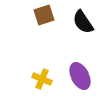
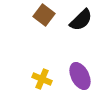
brown square: rotated 35 degrees counterclockwise
black semicircle: moved 2 px left, 2 px up; rotated 100 degrees counterclockwise
